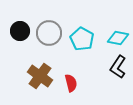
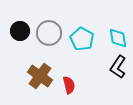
cyan diamond: rotated 70 degrees clockwise
red semicircle: moved 2 px left, 2 px down
